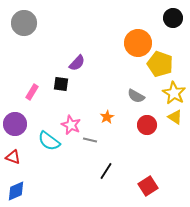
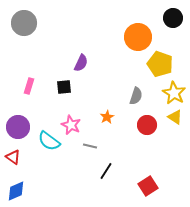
orange circle: moved 6 px up
purple semicircle: moved 4 px right; rotated 18 degrees counterclockwise
black square: moved 3 px right, 3 px down; rotated 14 degrees counterclockwise
pink rectangle: moved 3 px left, 6 px up; rotated 14 degrees counterclockwise
gray semicircle: rotated 102 degrees counterclockwise
purple circle: moved 3 px right, 3 px down
gray line: moved 6 px down
red triangle: rotated 14 degrees clockwise
